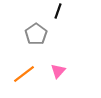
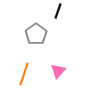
orange line: rotated 35 degrees counterclockwise
